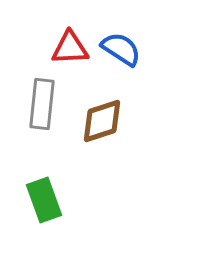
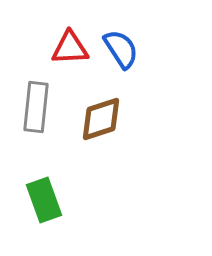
blue semicircle: rotated 24 degrees clockwise
gray rectangle: moved 6 px left, 3 px down
brown diamond: moved 1 px left, 2 px up
